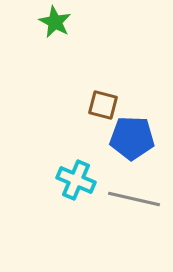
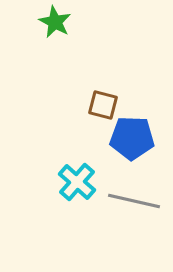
cyan cross: moved 1 px right, 2 px down; rotated 18 degrees clockwise
gray line: moved 2 px down
